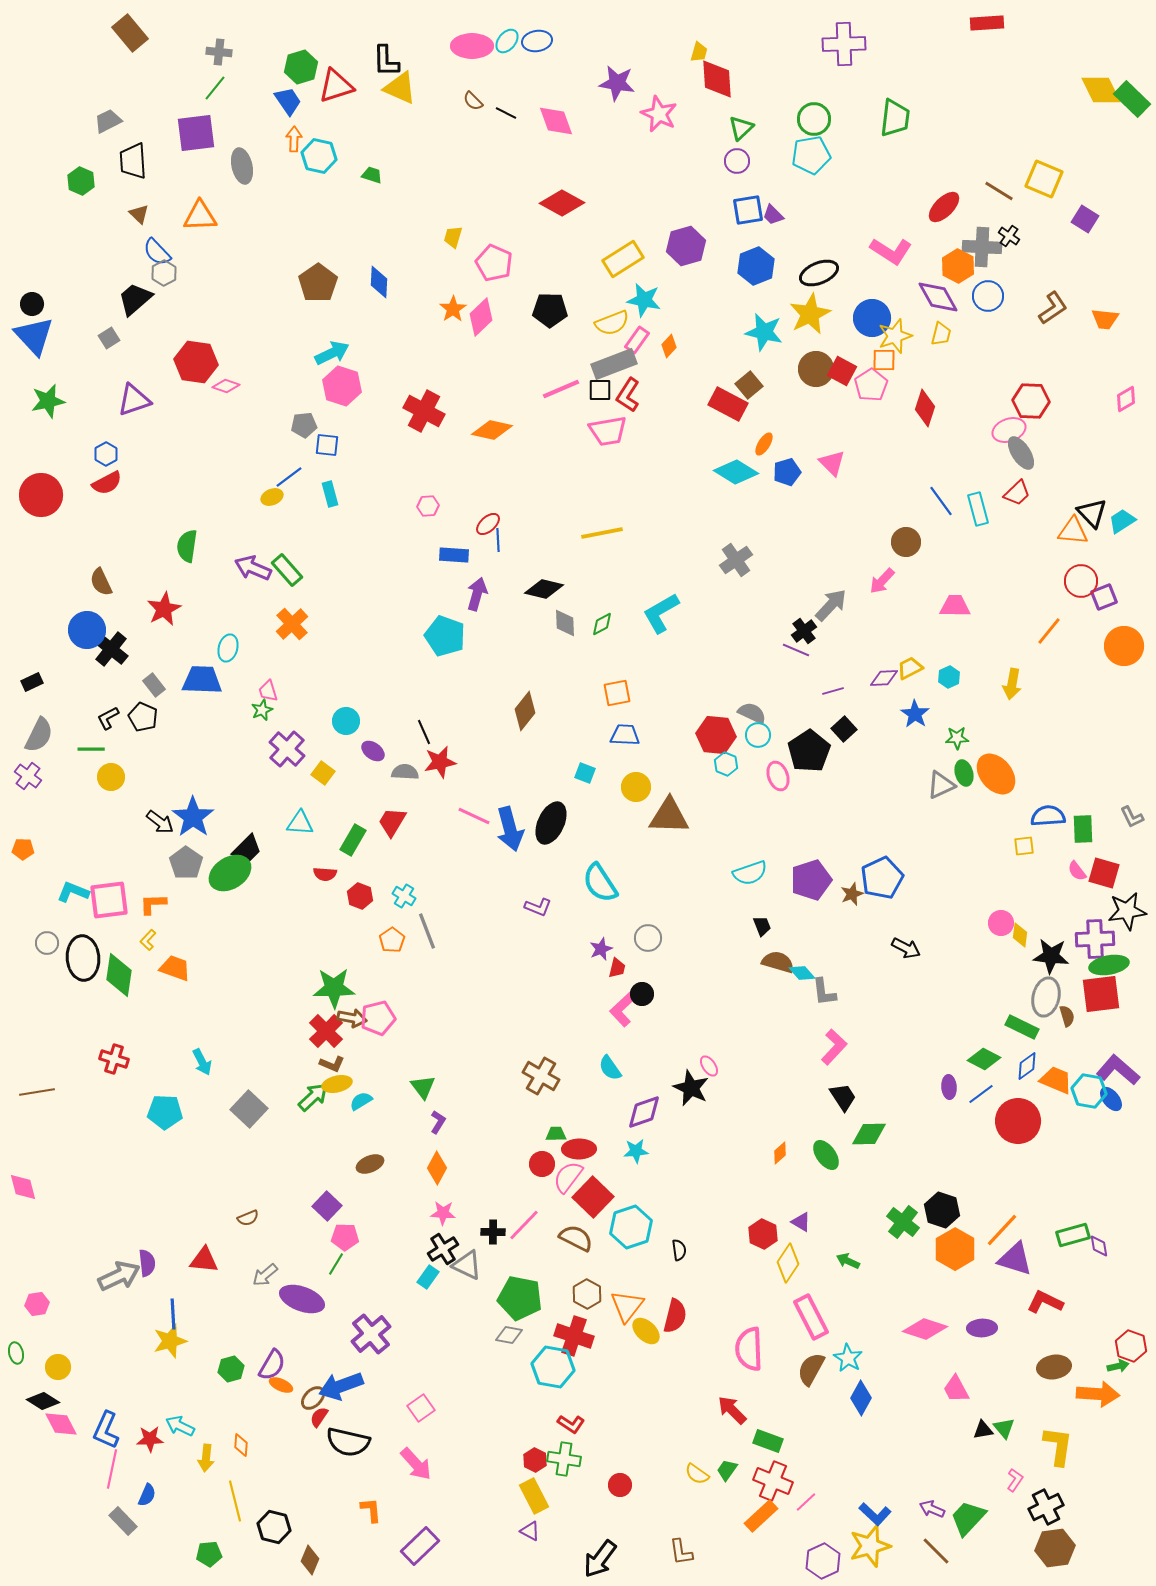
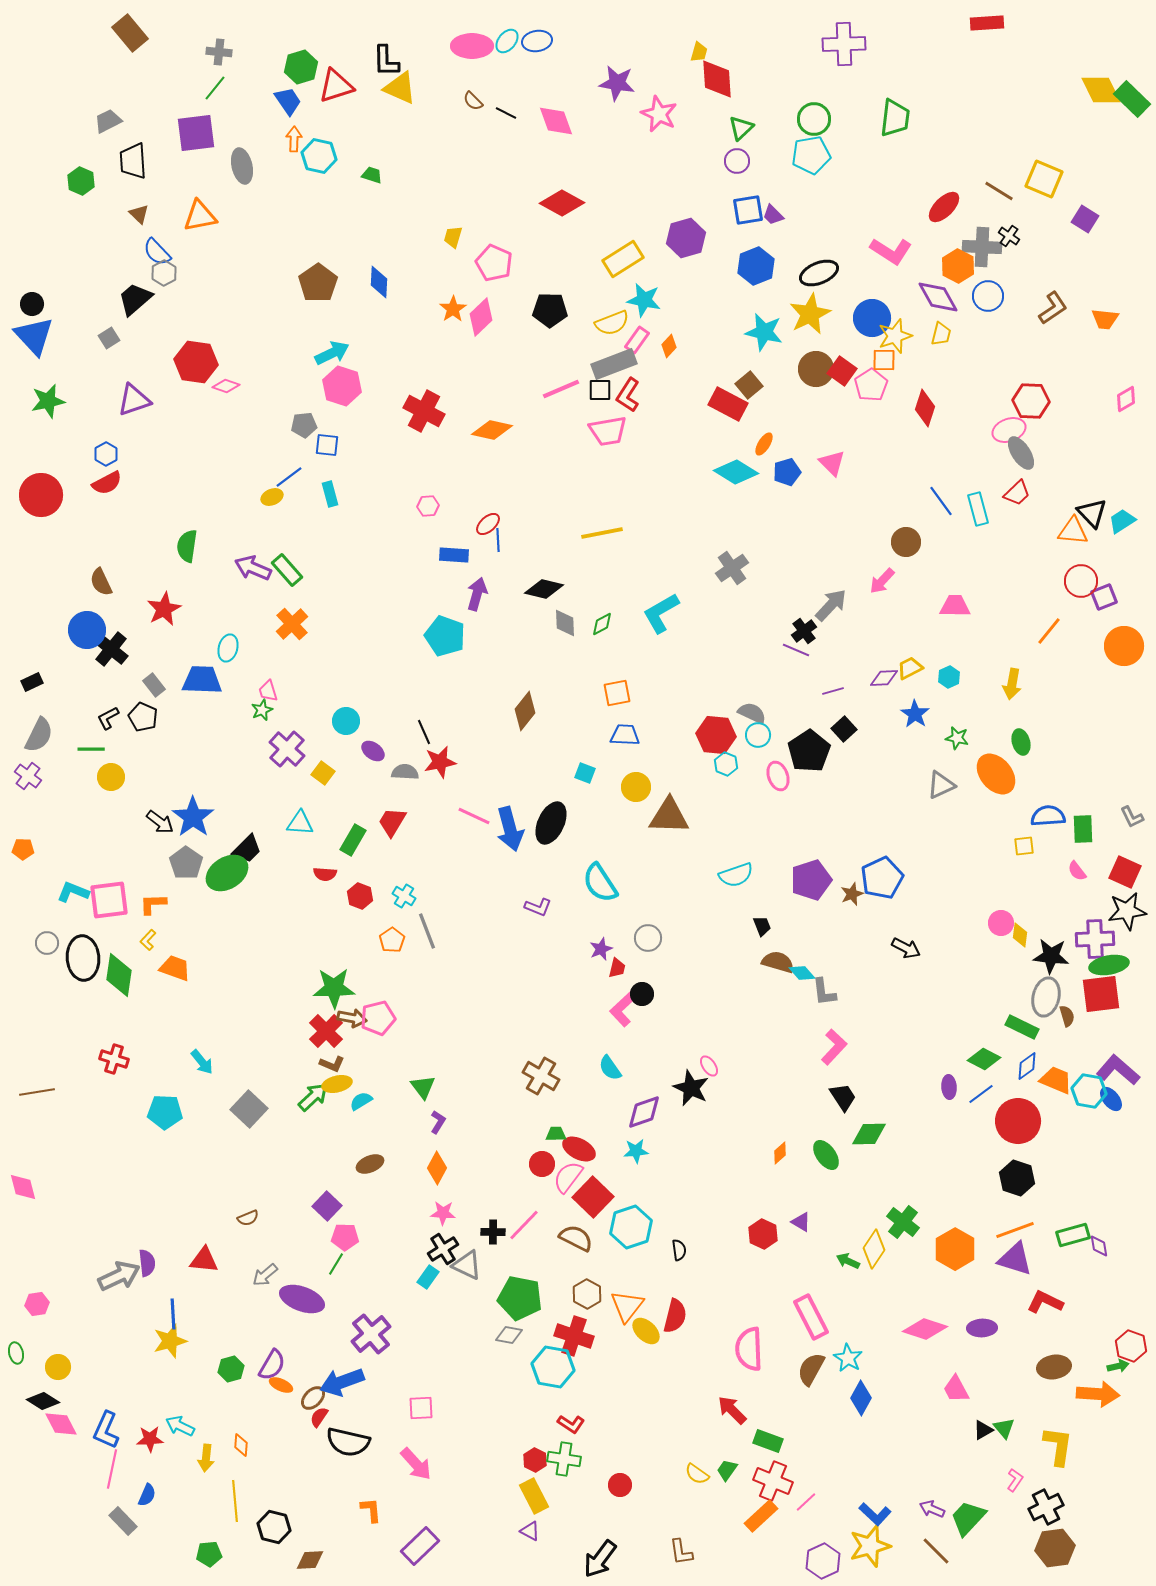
orange triangle at (200, 216): rotated 9 degrees counterclockwise
purple hexagon at (686, 246): moved 8 px up
red square at (842, 371): rotated 8 degrees clockwise
gray cross at (736, 560): moved 4 px left, 8 px down
green star at (957, 738): rotated 15 degrees clockwise
green ellipse at (964, 773): moved 57 px right, 31 px up
green ellipse at (230, 873): moved 3 px left
cyan semicircle at (750, 873): moved 14 px left, 2 px down
red square at (1104, 873): moved 21 px right, 1 px up; rotated 8 degrees clockwise
cyan arrow at (202, 1062): rotated 12 degrees counterclockwise
red ellipse at (579, 1149): rotated 28 degrees clockwise
black hexagon at (942, 1210): moved 75 px right, 32 px up
orange line at (1002, 1230): moved 13 px right; rotated 27 degrees clockwise
yellow diamond at (788, 1263): moved 86 px right, 14 px up
blue arrow at (341, 1386): moved 1 px right, 4 px up
pink square at (421, 1408): rotated 32 degrees clockwise
black triangle at (983, 1430): rotated 20 degrees counterclockwise
yellow line at (235, 1501): rotated 9 degrees clockwise
brown diamond at (310, 1560): rotated 64 degrees clockwise
